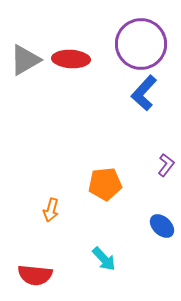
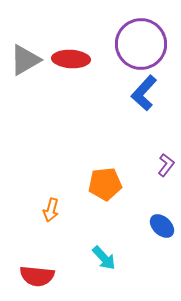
cyan arrow: moved 1 px up
red semicircle: moved 2 px right, 1 px down
